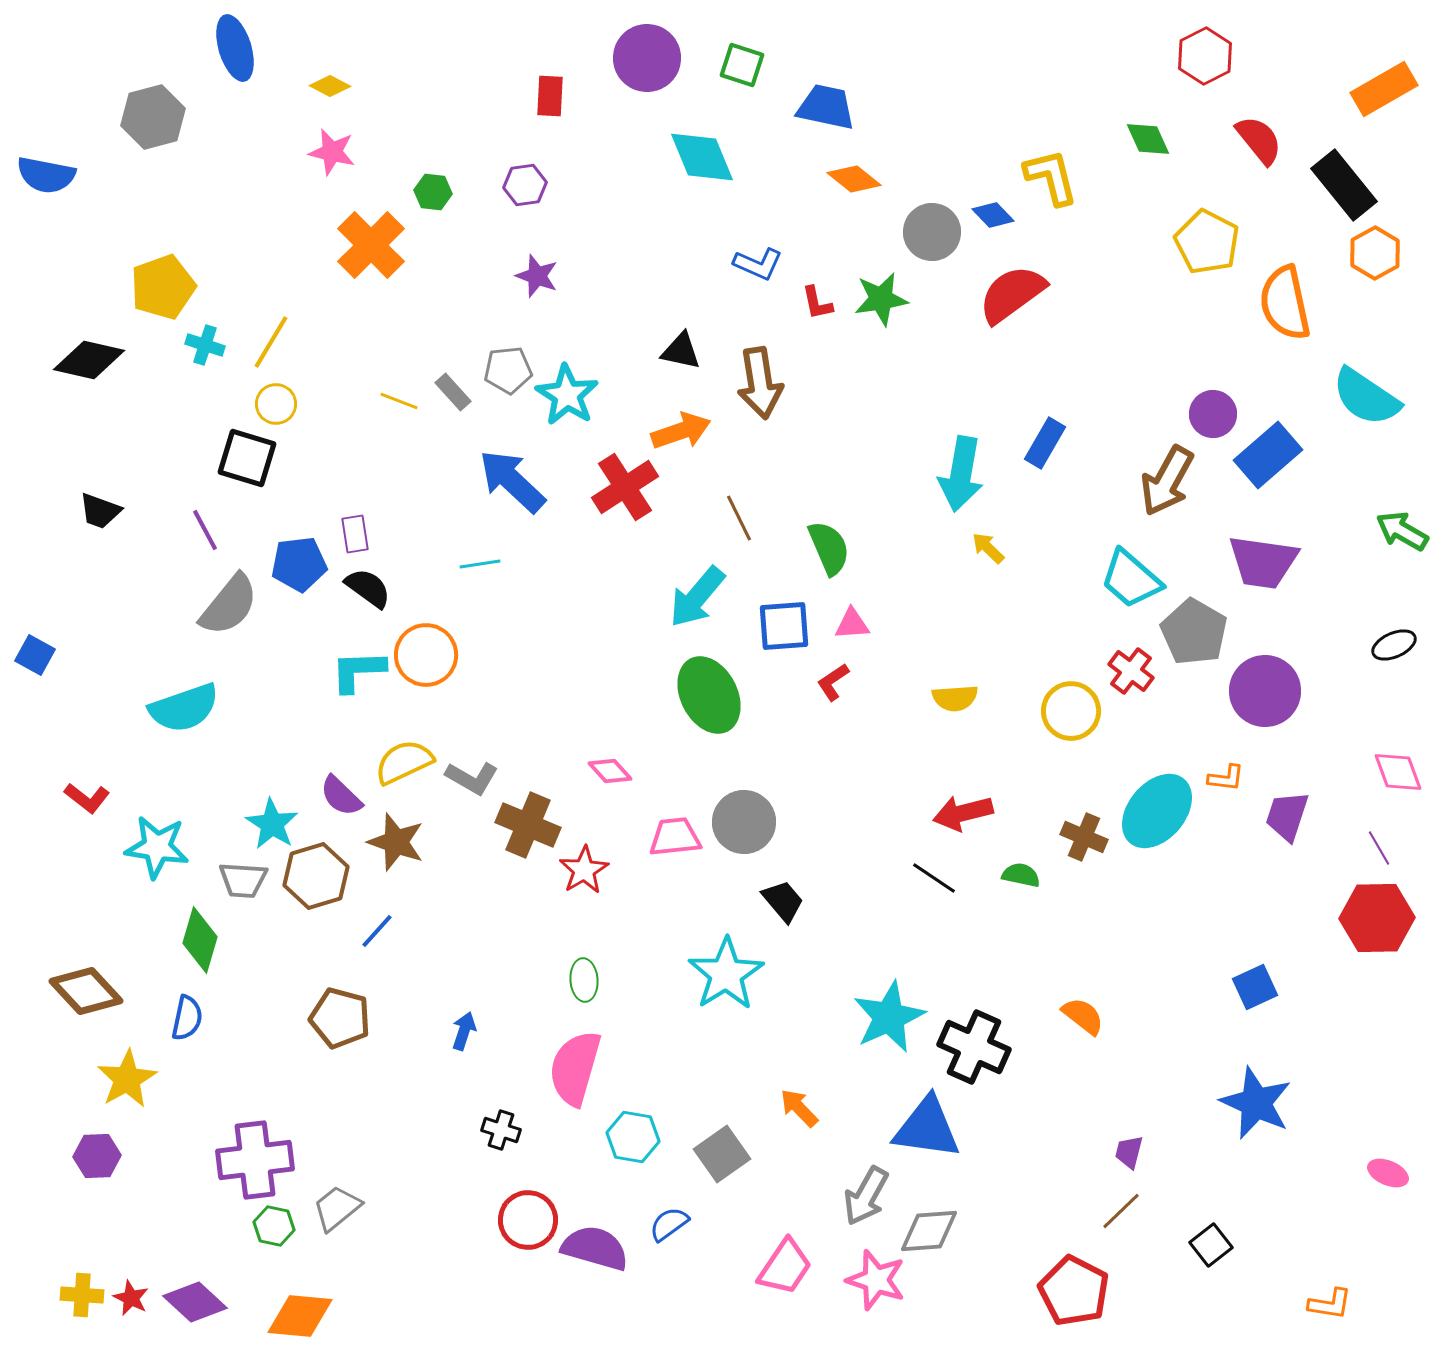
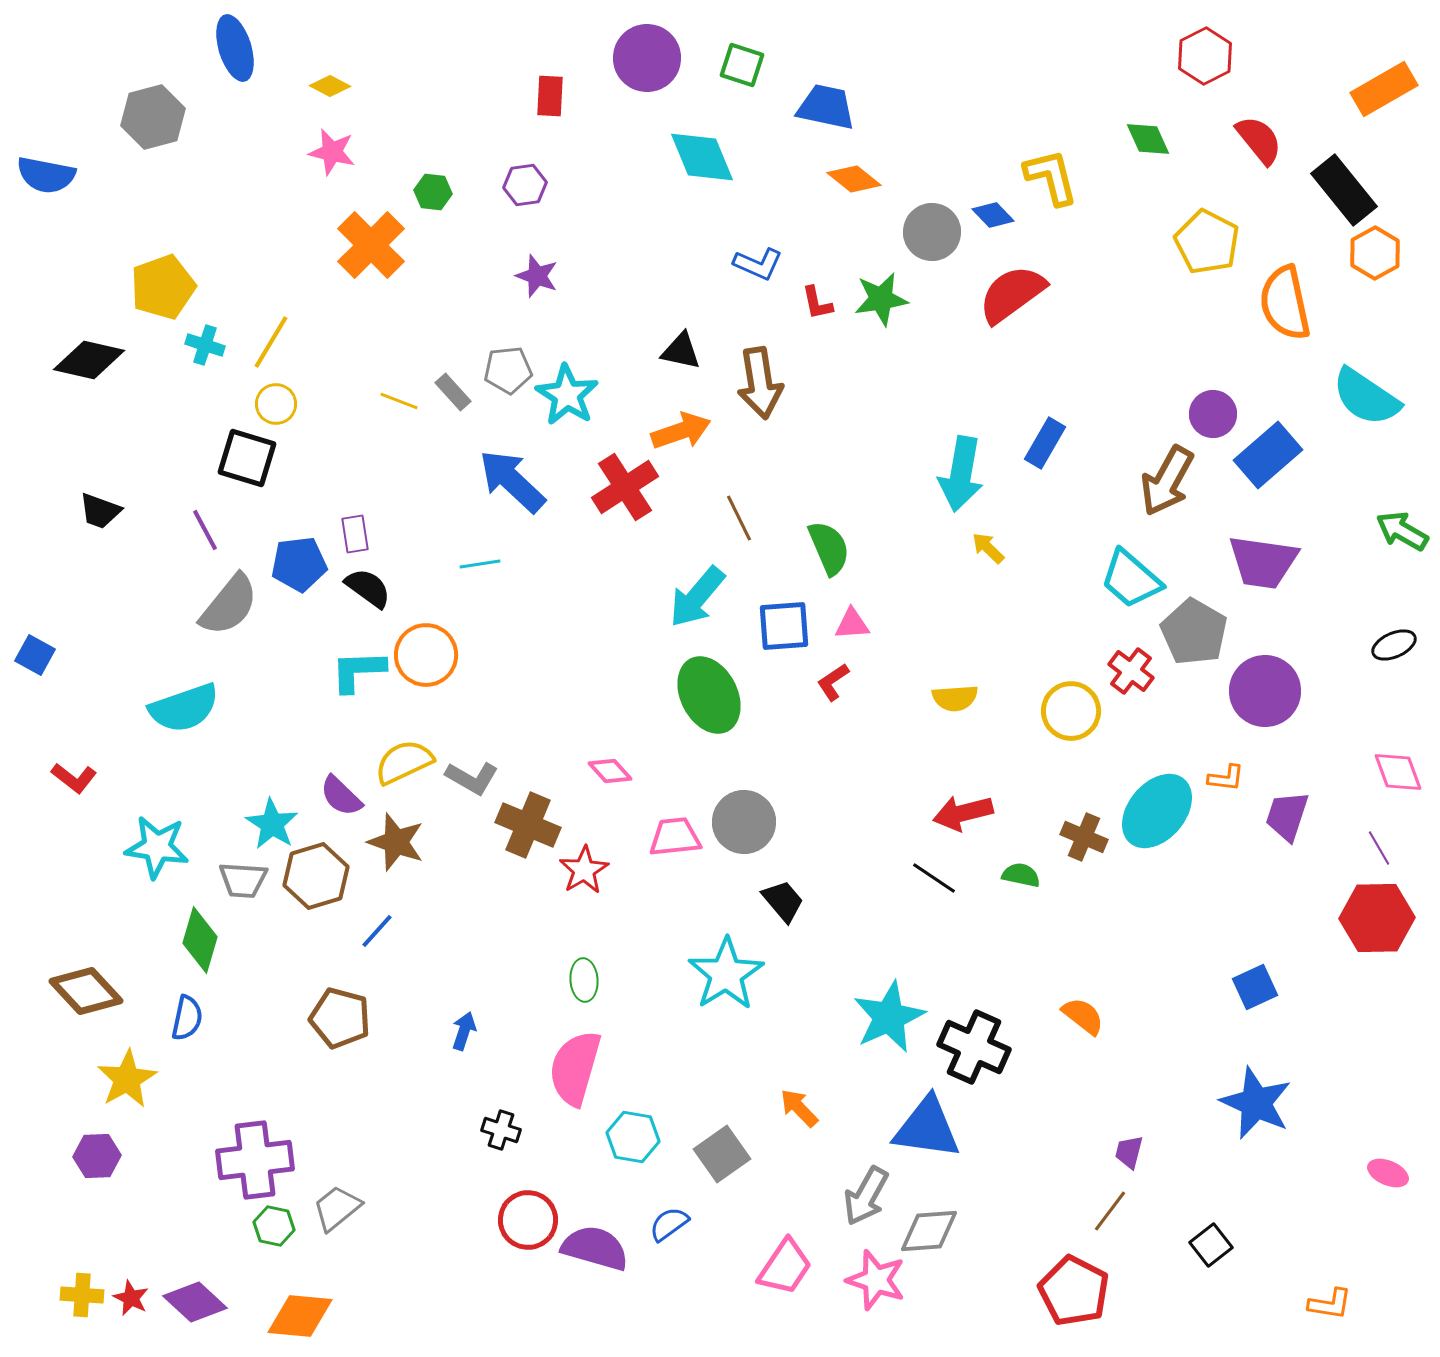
black rectangle at (1344, 185): moved 5 px down
red L-shape at (87, 798): moved 13 px left, 20 px up
brown line at (1121, 1211): moved 11 px left; rotated 9 degrees counterclockwise
